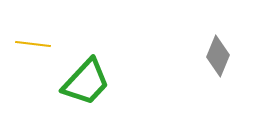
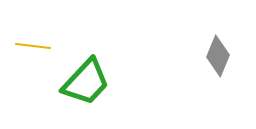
yellow line: moved 2 px down
